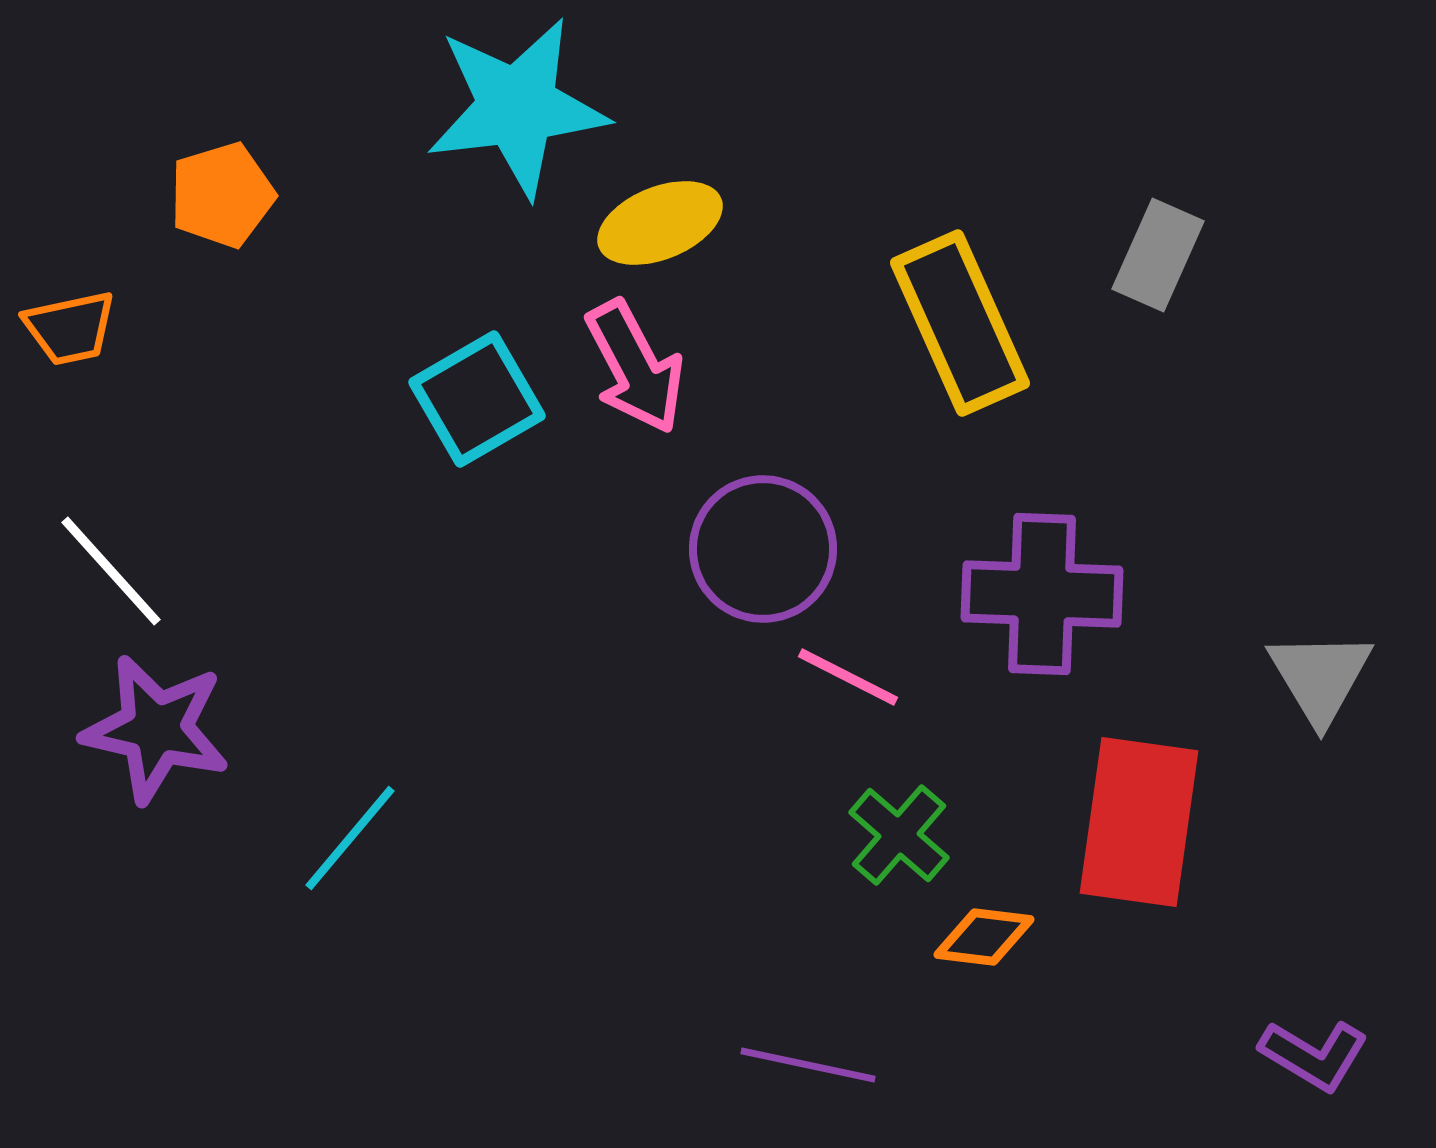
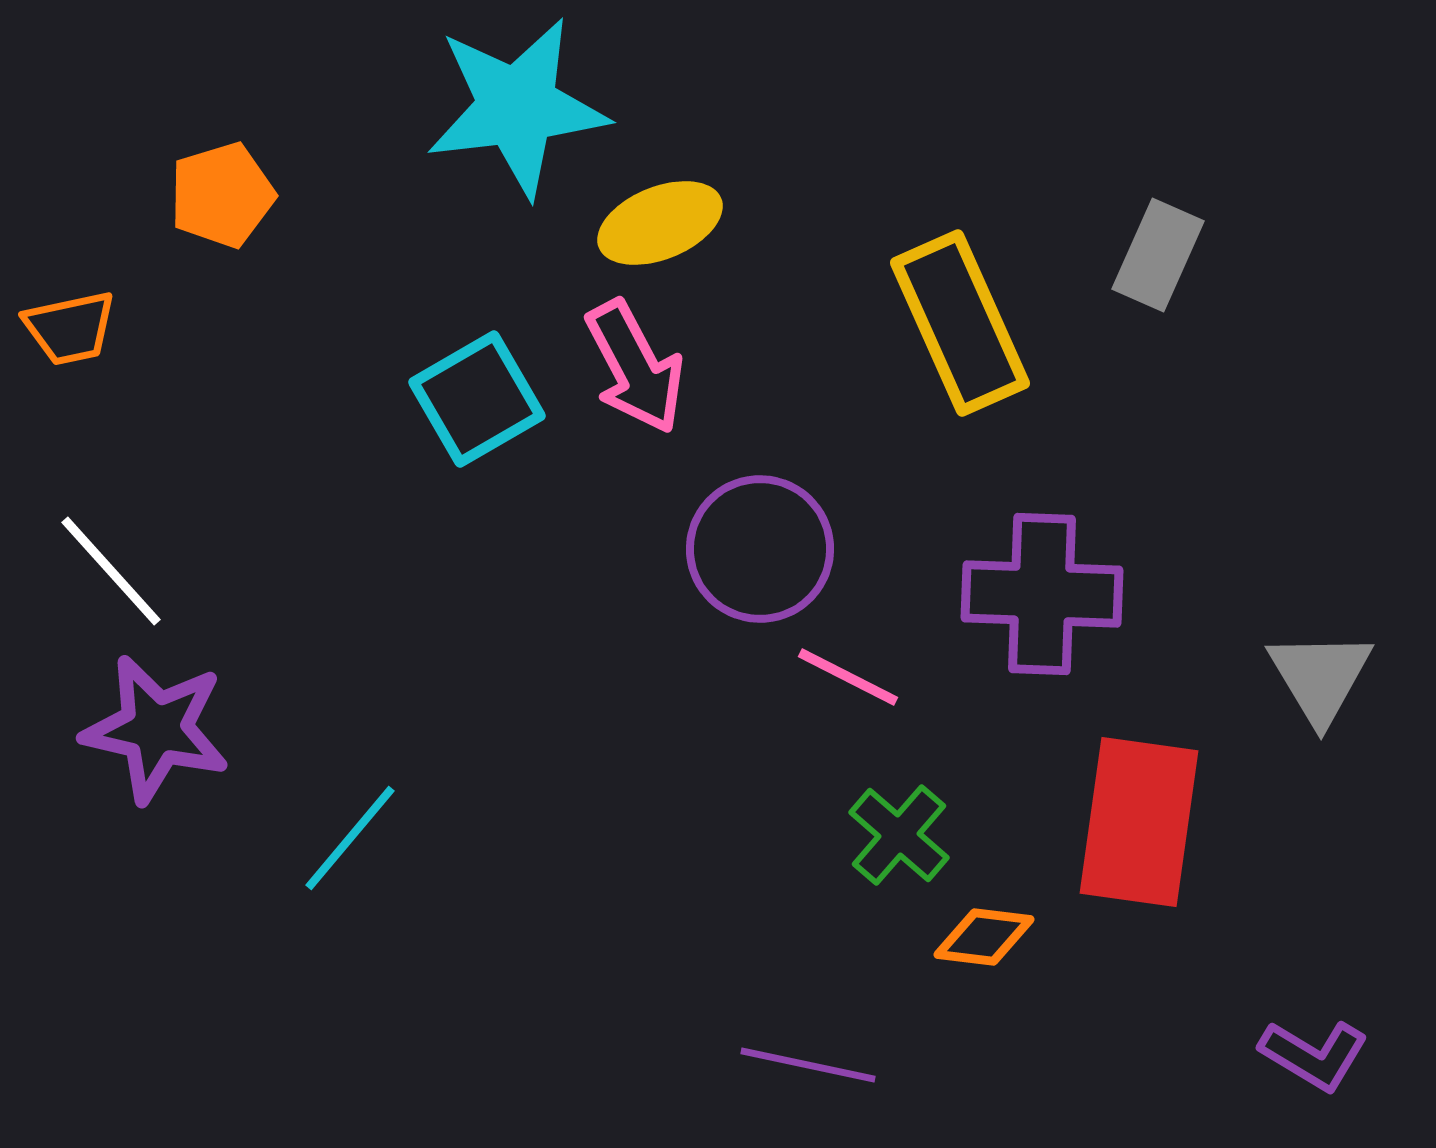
purple circle: moved 3 px left
